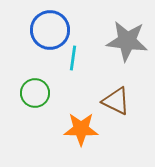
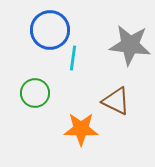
gray star: moved 3 px right, 4 px down
